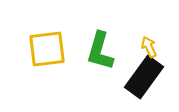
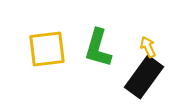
yellow arrow: moved 1 px left
green L-shape: moved 2 px left, 3 px up
